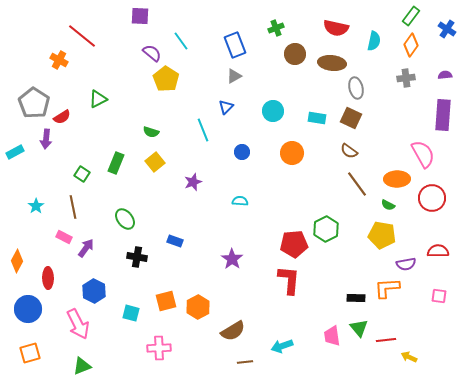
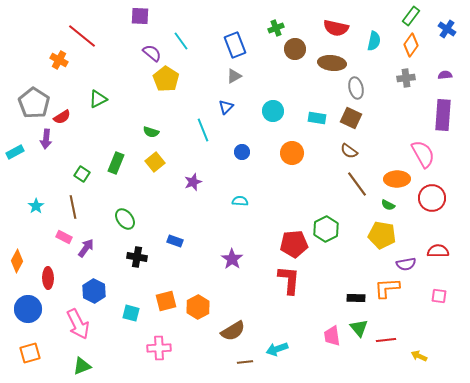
brown circle at (295, 54): moved 5 px up
cyan arrow at (282, 346): moved 5 px left, 3 px down
yellow arrow at (409, 357): moved 10 px right, 1 px up
